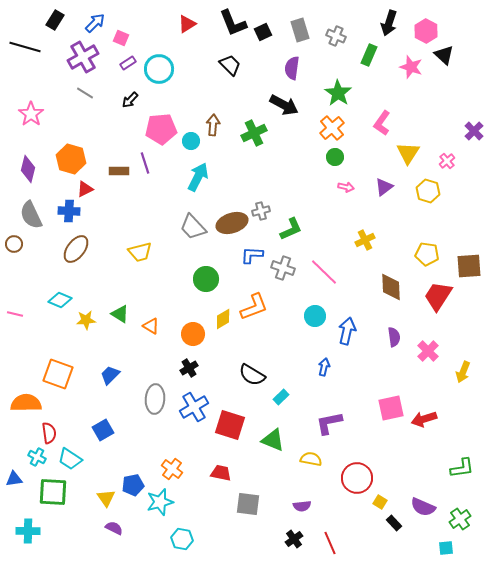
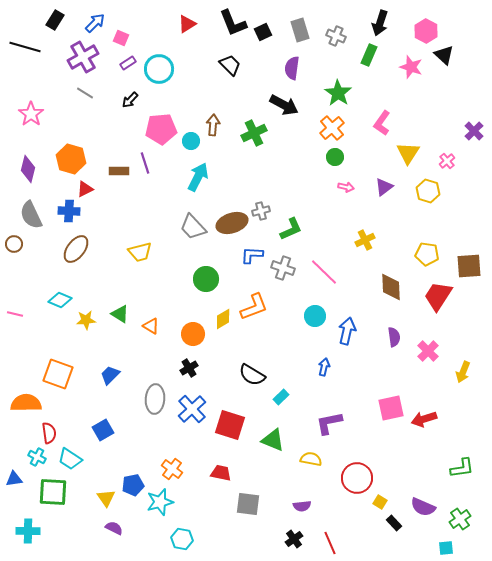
black arrow at (389, 23): moved 9 px left
blue cross at (194, 407): moved 2 px left, 2 px down; rotated 12 degrees counterclockwise
